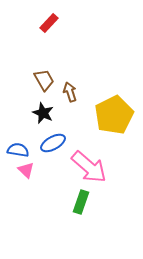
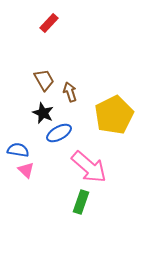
blue ellipse: moved 6 px right, 10 px up
